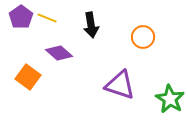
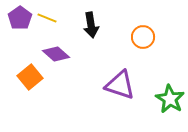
purple pentagon: moved 1 px left, 1 px down
purple diamond: moved 3 px left, 1 px down
orange square: moved 2 px right; rotated 15 degrees clockwise
